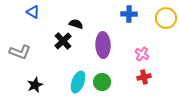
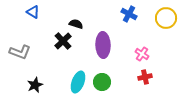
blue cross: rotated 28 degrees clockwise
red cross: moved 1 px right
